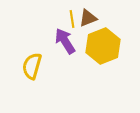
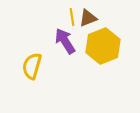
yellow line: moved 2 px up
